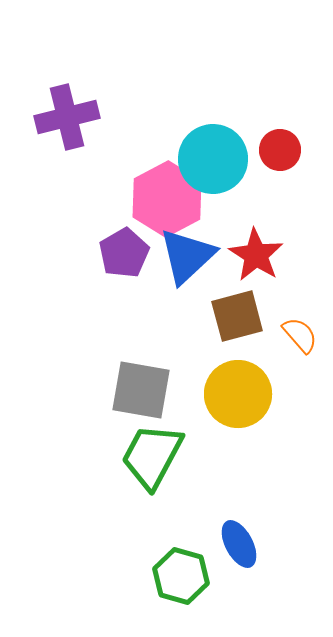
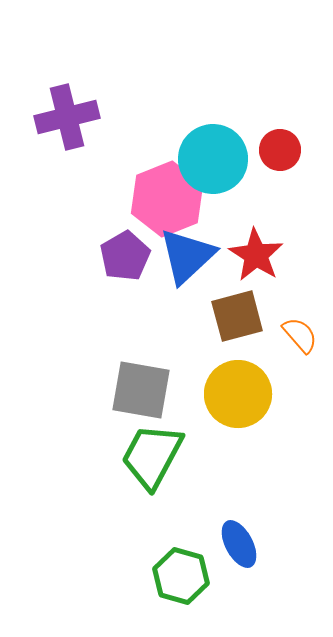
pink hexagon: rotated 6 degrees clockwise
purple pentagon: moved 1 px right, 3 px down
